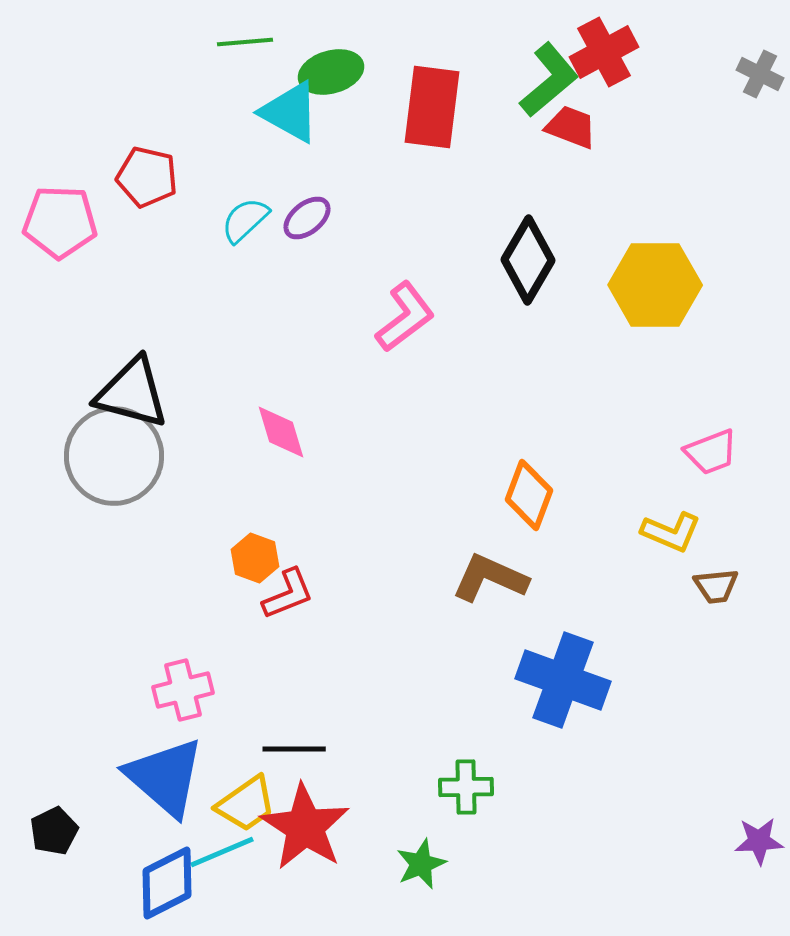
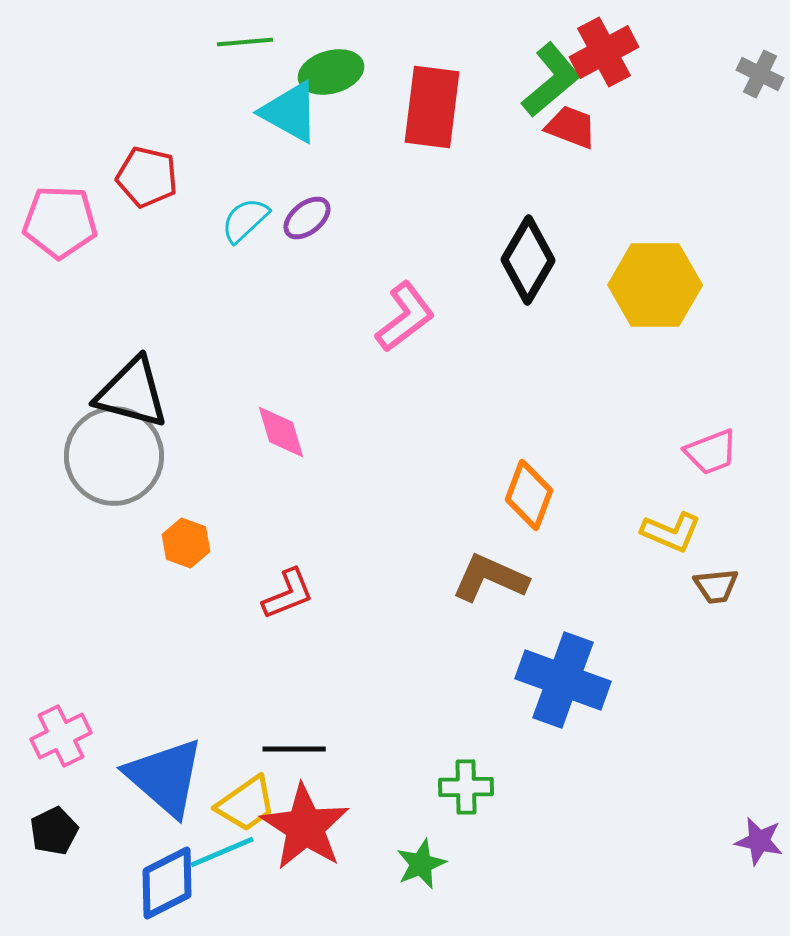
green L-shape: moved 2 px right
orange hexagon: moved 69 px left, 15 px up
pink cross: moved 122 px left, 46 px down; rotated 12 degrees counterclockwise
purple star: rotated 15 degrees clockwise
